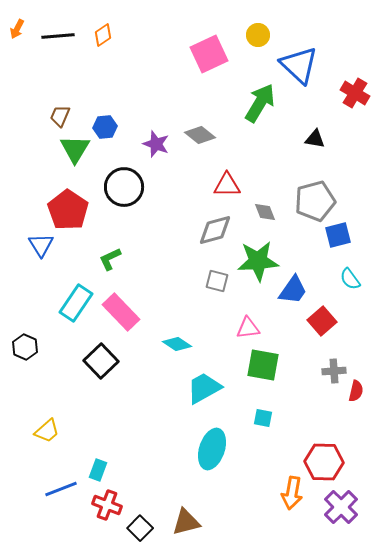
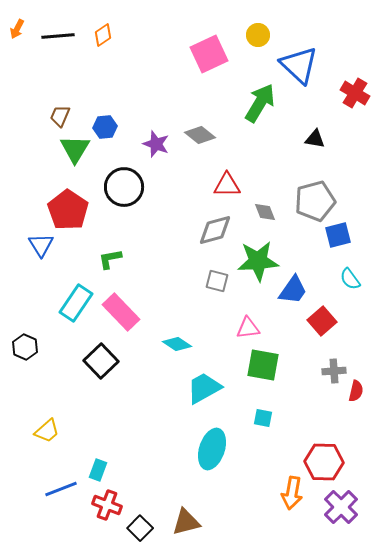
green L-shape at (110, 259): rotated 15 degrees clockwise
